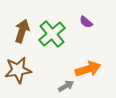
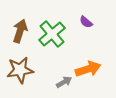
brown arrow: moved 2 px left
brown star: moved 2 px right
gray arrow: moved 2 px left, 4 px up
